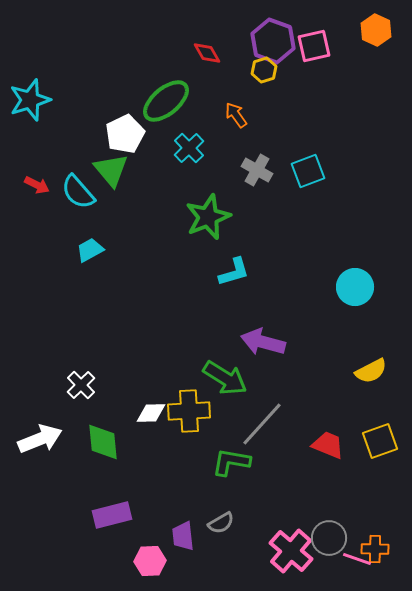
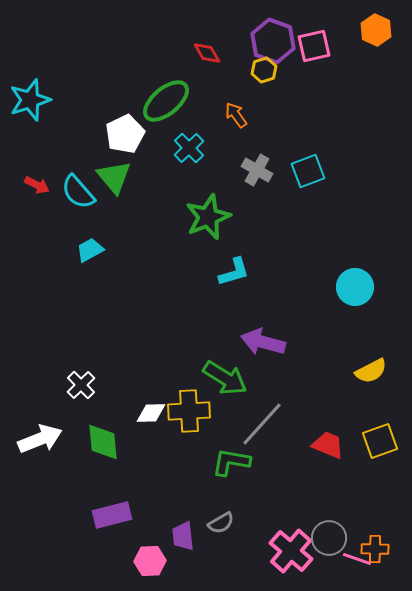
green triangle: moved 3 px right, 7 px down
